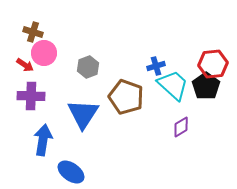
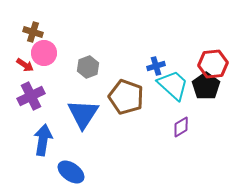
purple cross: rotated 28 degrees counterclockwise
